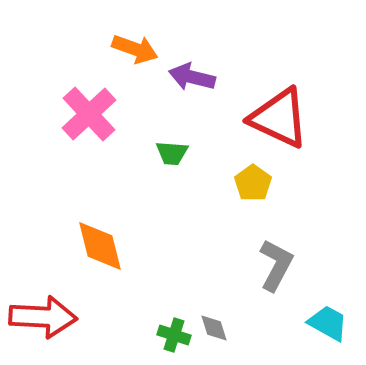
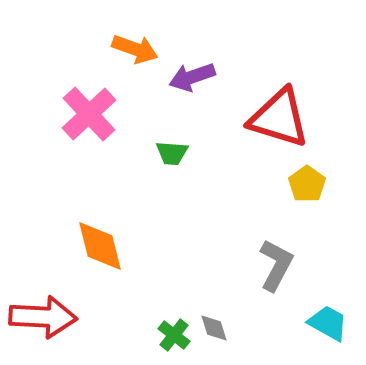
purple arrow: rotated 33 degrees counterclockwise
red triangle: rotated 8 degrees counterclockwise
yellow pentagon: moved 54 px right, 1 px down
green cross: rotated 20 degrees clockwise
